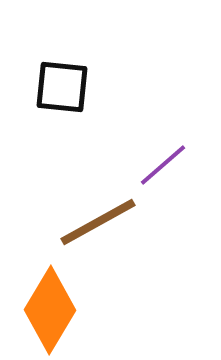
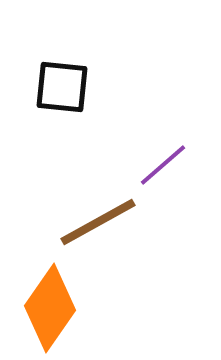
orange diamond: moved 2 px up; rotated 4 degrees clockwise
